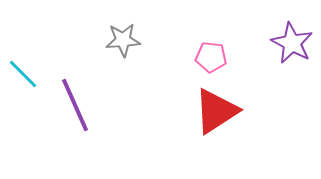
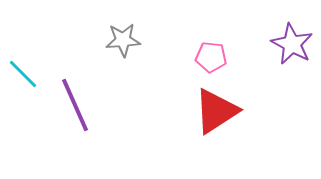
purple star: moved 1 px down
